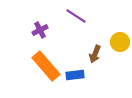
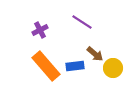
purple line: moved 6 px right, 6 px down
yellow circle: moved 7 px left, 26 px down
brown arrow: rotated 72 degrees counterclockwise
blue rectangle: moved 9 px up
